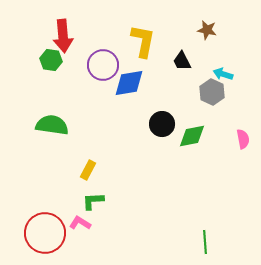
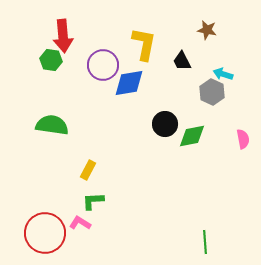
yellow L-shape: moved 1 px right, 3 px down
black circle: moved 3 px right
